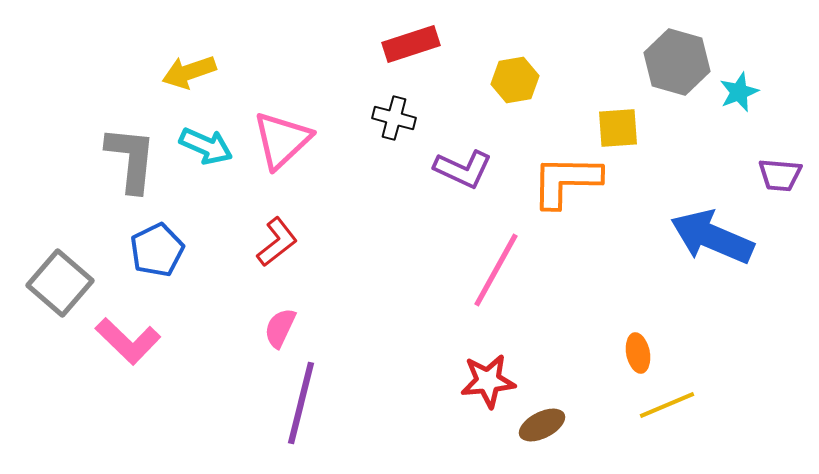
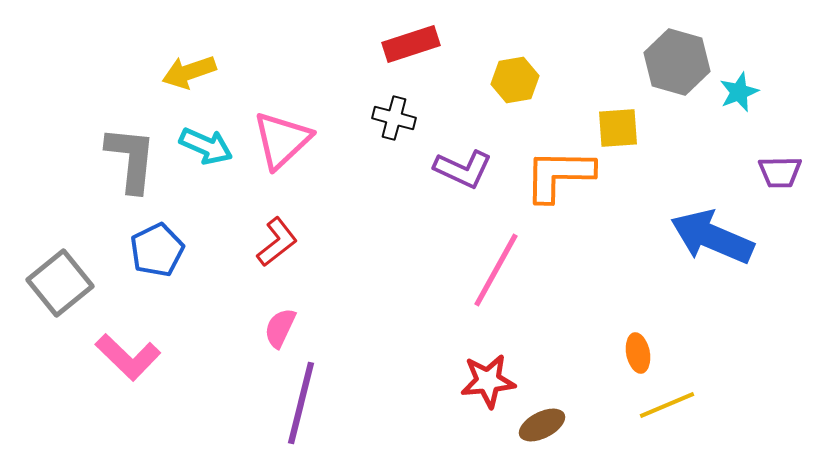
purple trapezoid: moved 3 px up; rotated 6 degrees counterclockwise
orange L-shape: moved 7 px left, 6 px up
gray square: rotated 10 degrees clockwise
pink L-shape: moved 16 px down
